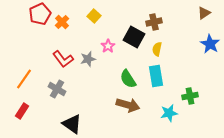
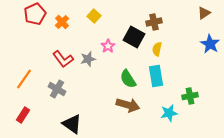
red pentagon: moved 5 px left
red rectangle: moved 1 px right, 4 px down
